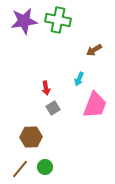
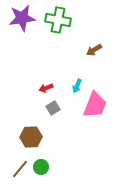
purple star: moved 2 px left, 3 px up
cyan arrow: moved 2 px left, 7 px down
red arrow: rotated 80 degrees clockwise
green circle: moved 4 px left
